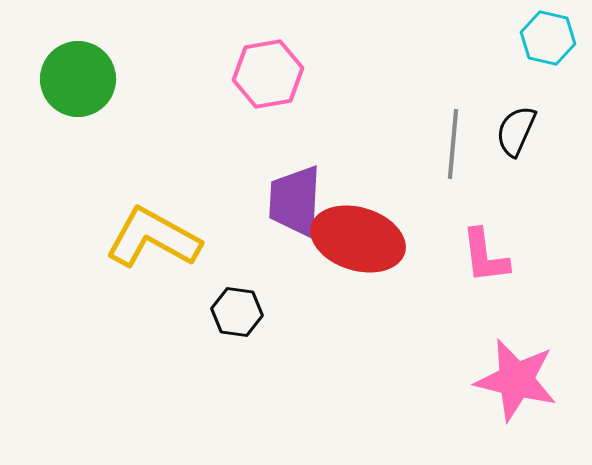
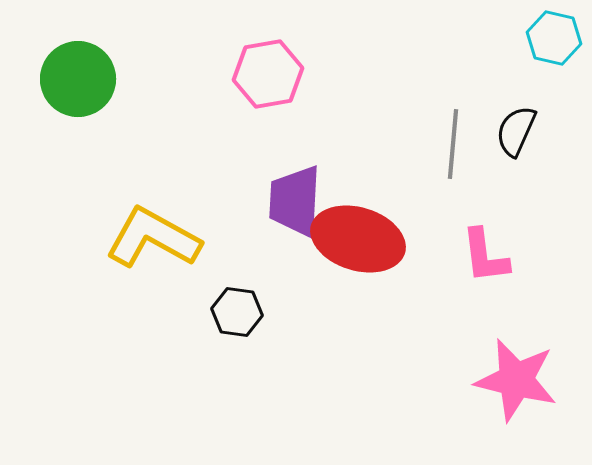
cyan hexagon: moved 6 px right
